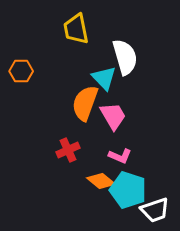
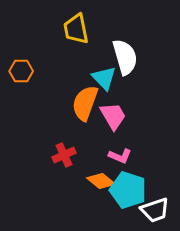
red cross: moved 4 px left, 5 px down
